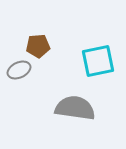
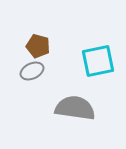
brown pentagon: rotated 20 degrees clockwise
gray ellipse: moved 13 px right, 1 px down
